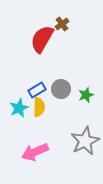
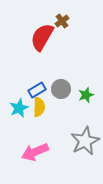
brown cross: moved 3 px up
red semicircle: moved 2 px up
